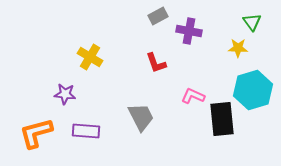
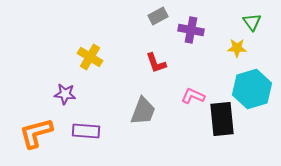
purple cross: moved 2 px right, 1 px up
yellow star: moved 1 px left
cyan hexagon: moved 1 px left, 1 px up
gray trapezoid: moved 2 px right, 6 px up; rotated 48 degrees clockwise
